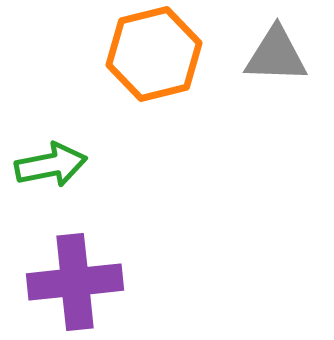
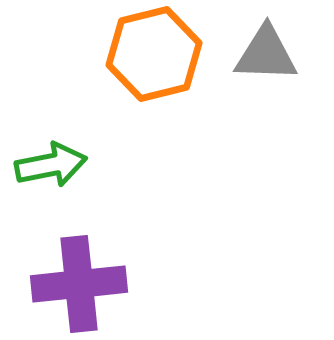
gray triangle: moved 10 px left, 1 px up
purple cross: moved 4 px right, 2 px down
